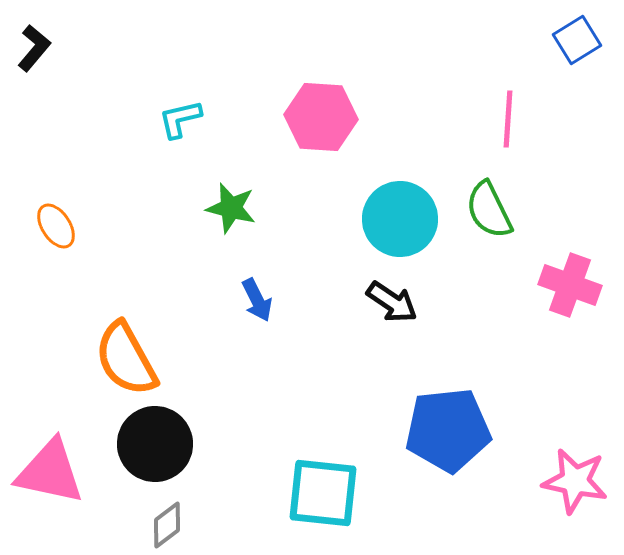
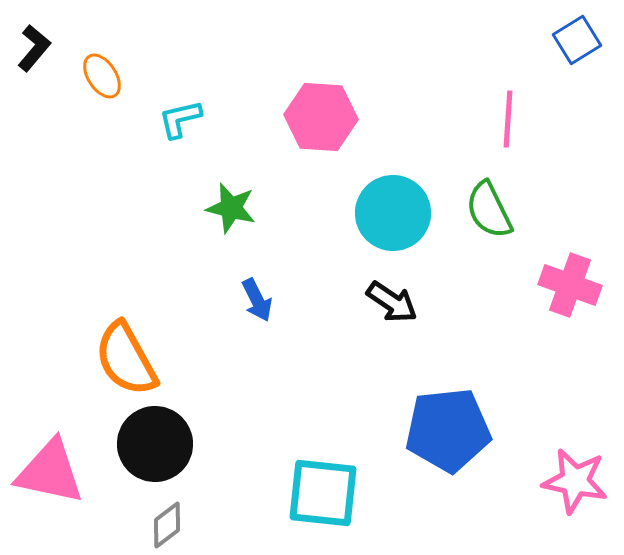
cyan circle: moved 7 px left, 6 px up
orange ellipse: moved 46 px right, 150 px up
